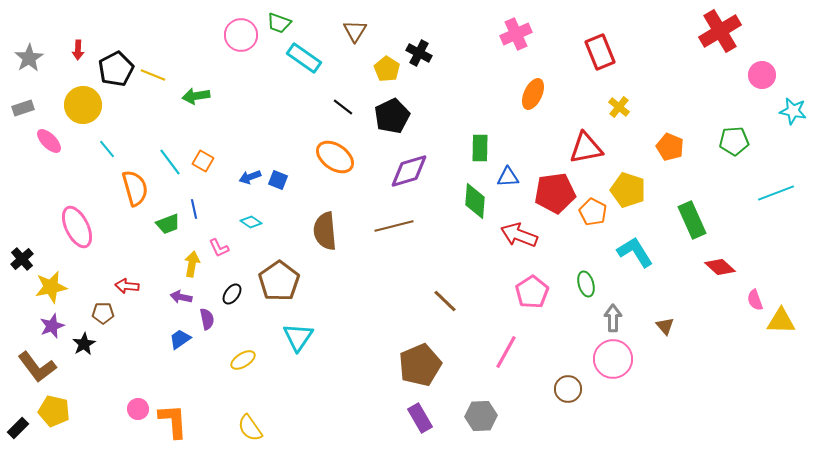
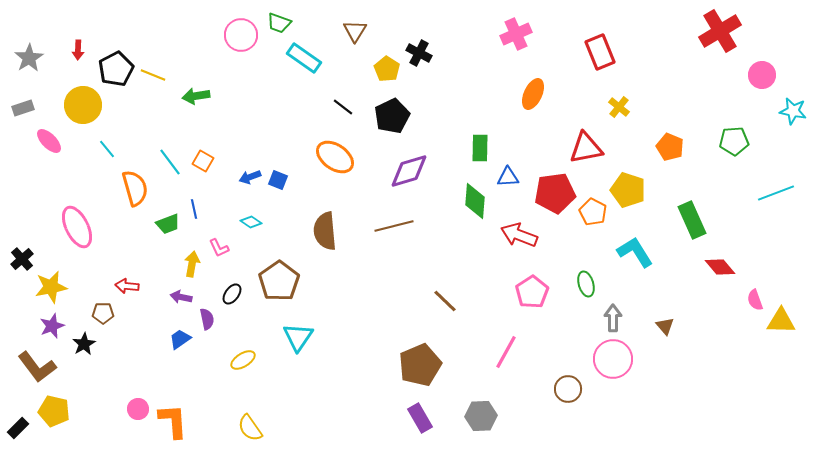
red diamond at (720, 267): rotated 8 degrees clockwise
